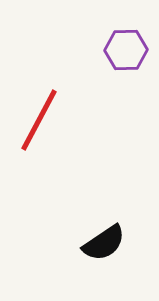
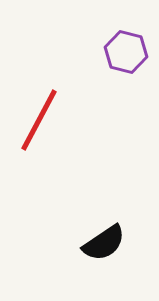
purple hexagon: moved 2 px down; rotated 15 degrees clockwise
